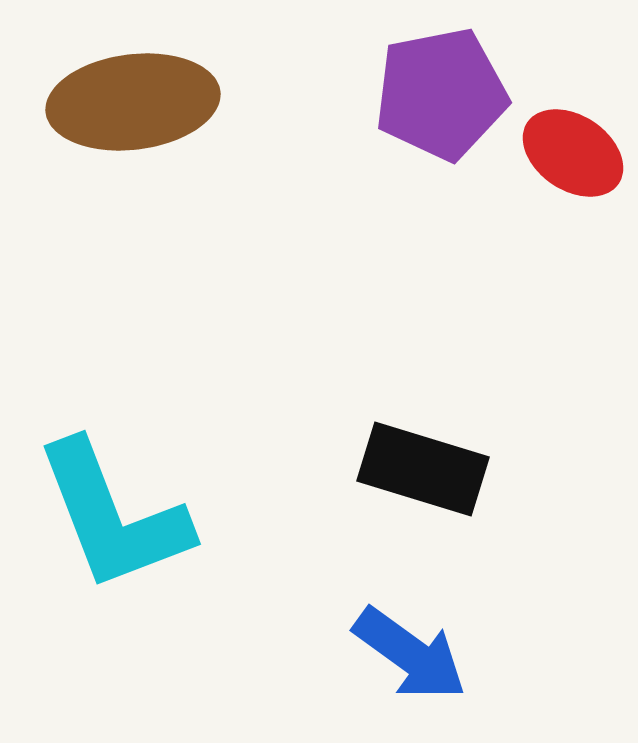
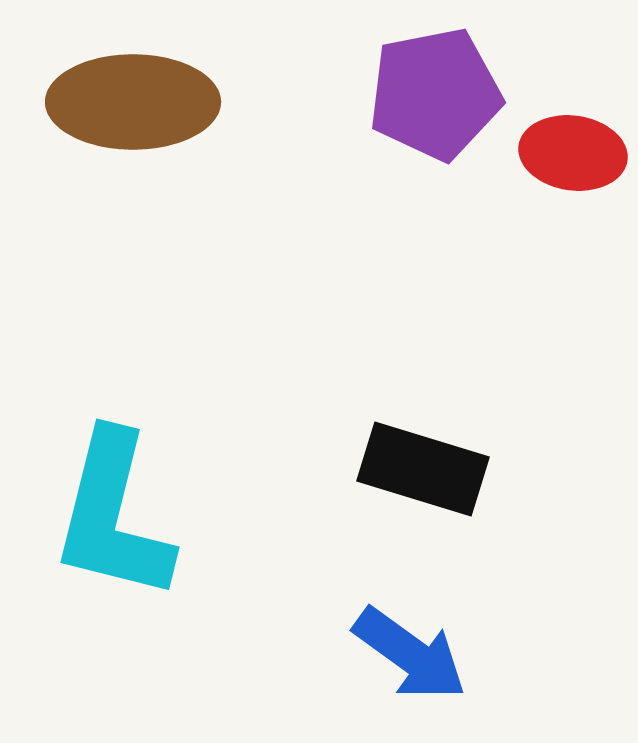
purple pentagon: moved 6 px left
brown ellipse: rotated 7 degrees clockwise
red ellipse: rotated 26 degrees counterclockwise
cyan L-shape: rotated 35 degrees clockwise
